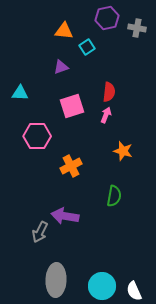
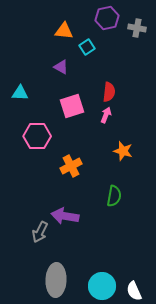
purple triangle: rotated 49 degrees clockwise
